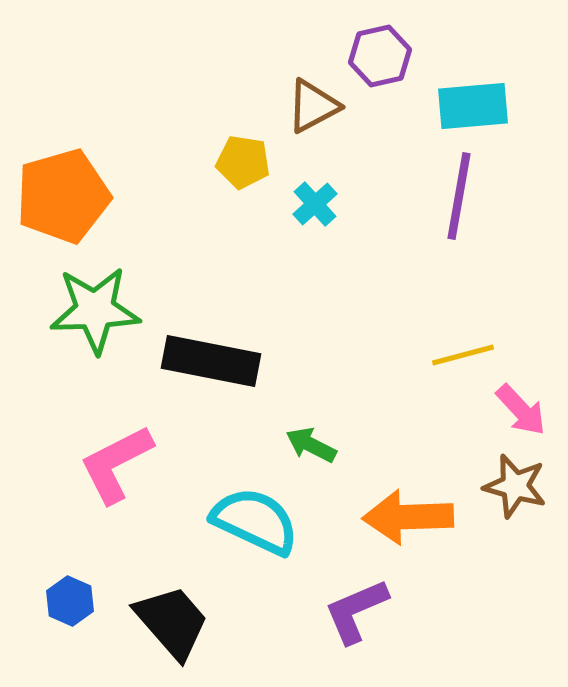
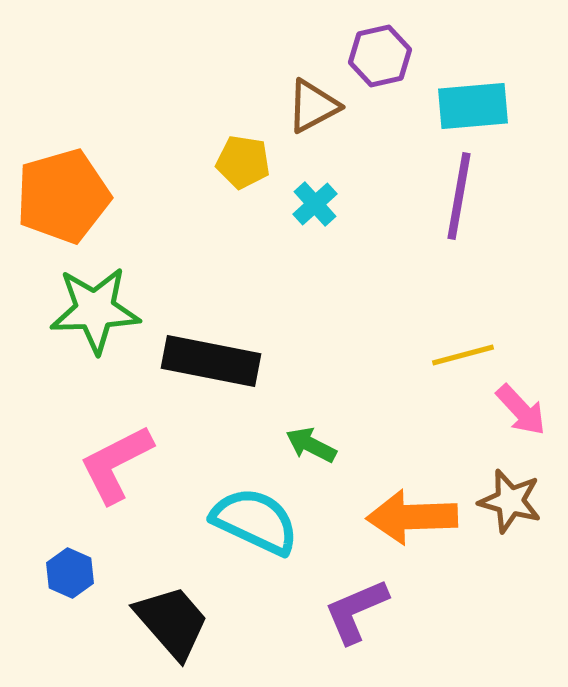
brown star: moved 5 px left, 15 px down
orange arrow: moved 4 px right
blue hexagon: moved 28 px up
